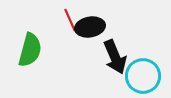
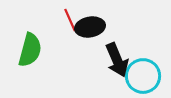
black arrow: moved 2 px right, 3 px down
